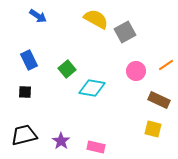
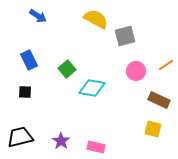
gray square: moved 4 px down; rotated 15 degrees clockwise
black trapezoid: moved 4 px left, 2 px down
